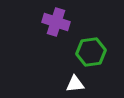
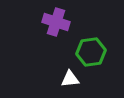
white triangle: moved 5 px left, 5 px up
